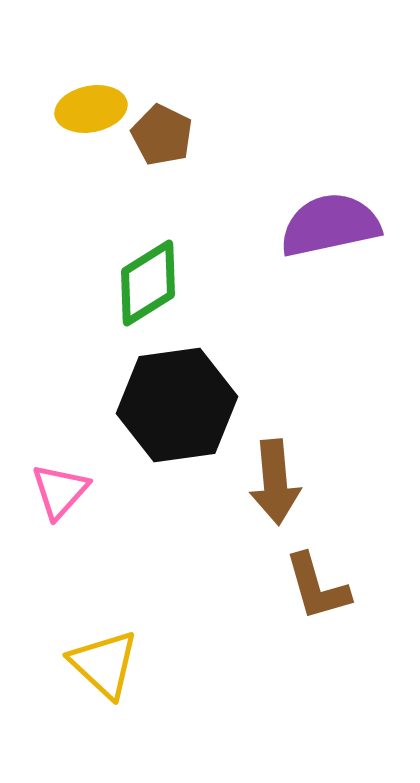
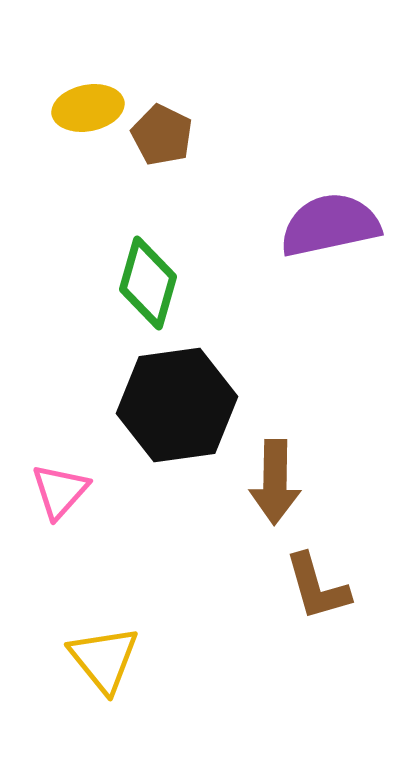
yellow ellipse: moved 3 px left, 1 px up
green diamond: rotated 42 degrees counterclockwise
brown arrow: rotated 6 degrees clockwise
yellow triangle: moved 5 px up; rotated 8 degrees clockwise
